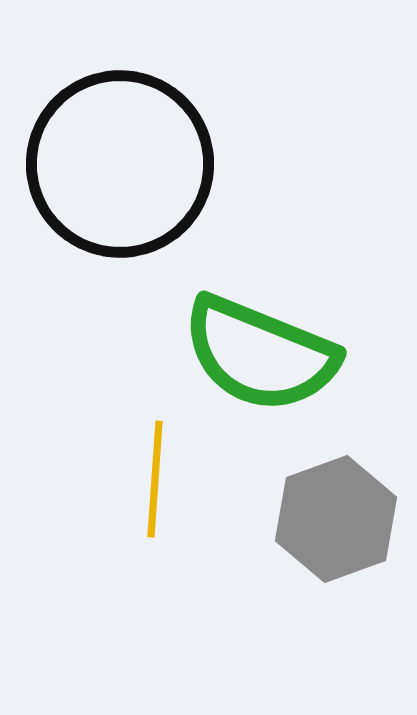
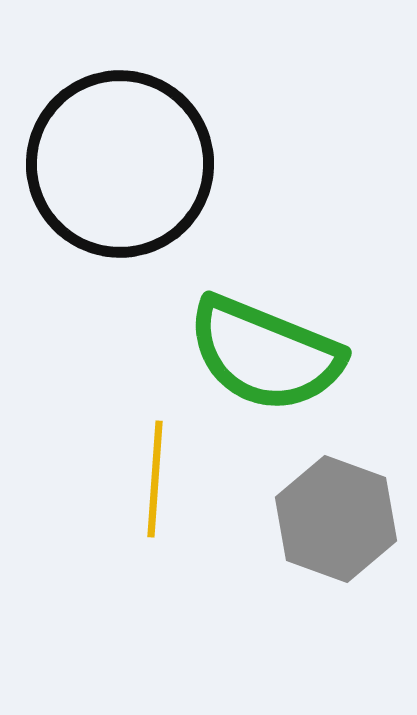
green semicircle: moved 5 px right
gray hexagon: rotated 20 degrees counterclockwise
